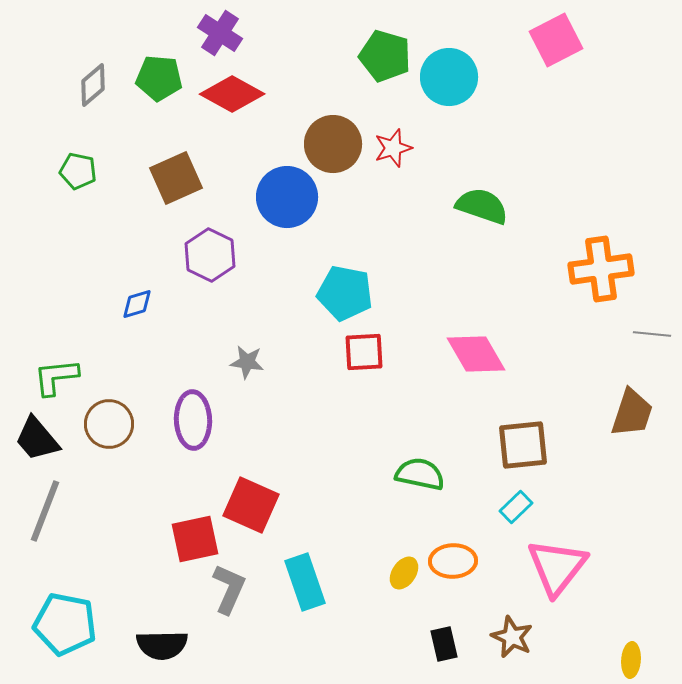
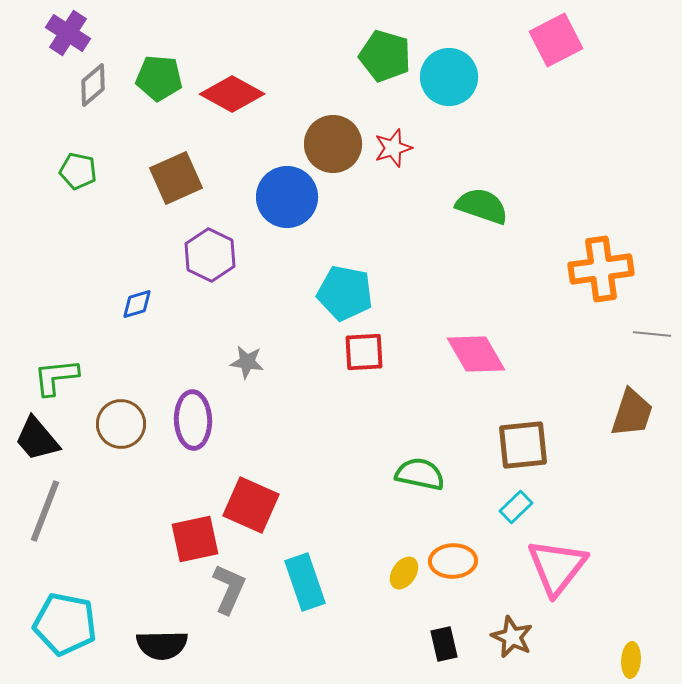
purple cross at (220, 33): moved 152 px left
brown circle at (109, 424): moved 12 px right
